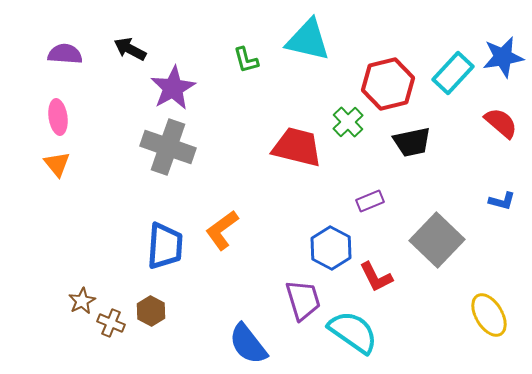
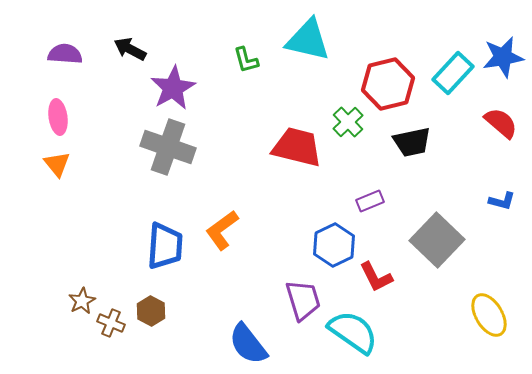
blue hexagon: moved 3 px right, 3 px up; rotated 6 degrees clockwise
